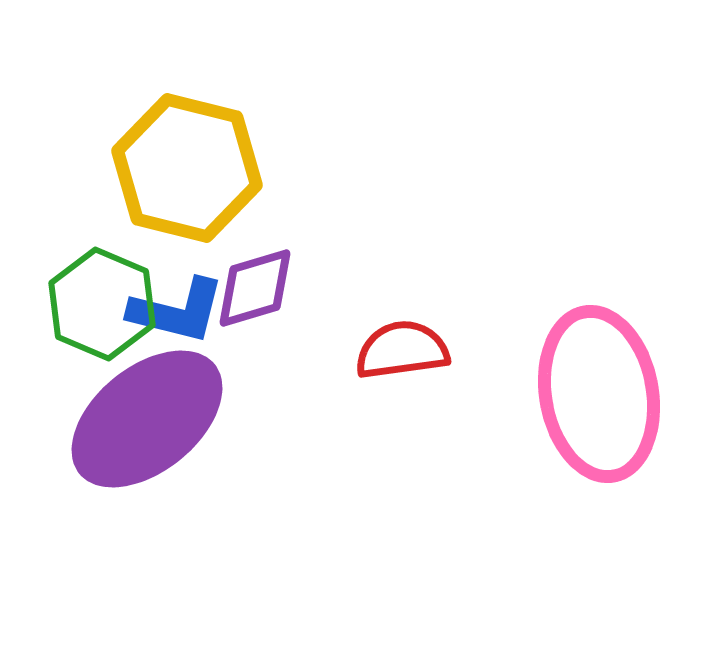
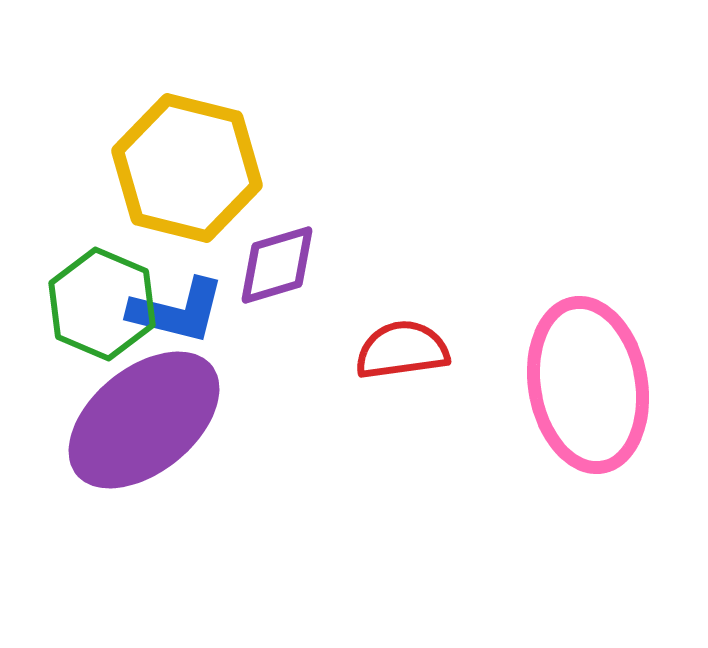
purple diamond: moved 22 px right, 23 px up
pink ellipse: moved 11 px left, 9 px up
purple ellipse: moved 3 px left, 1 px down
